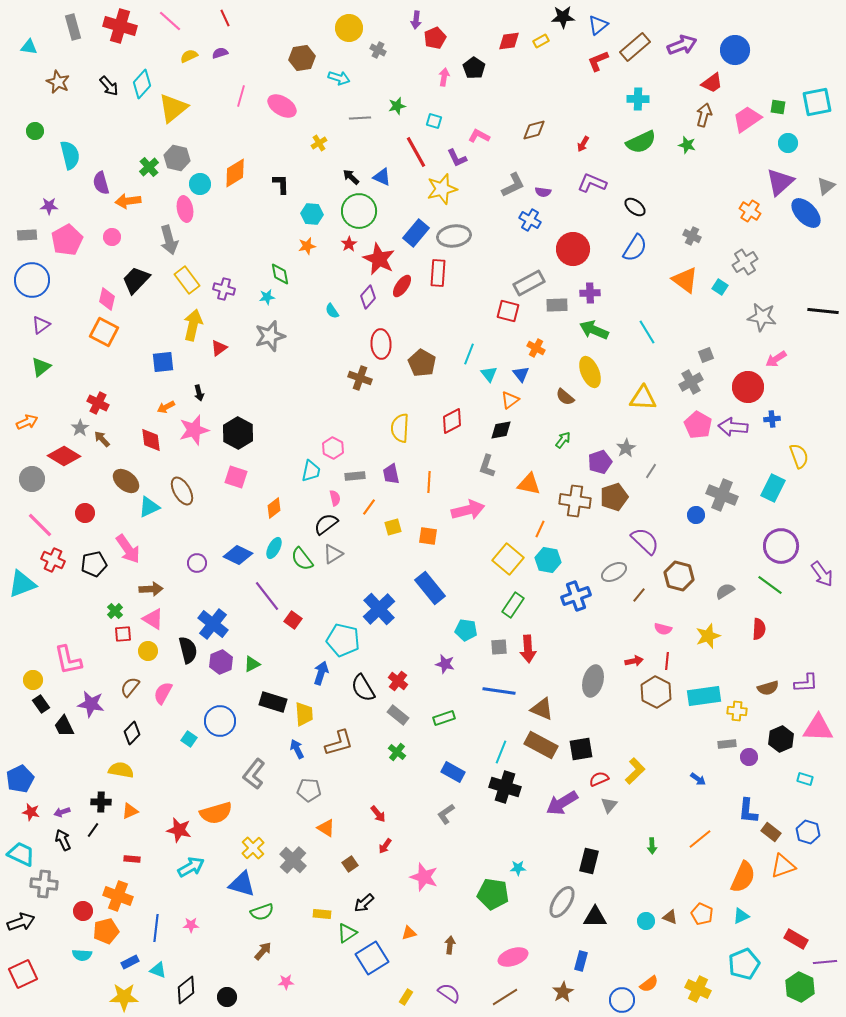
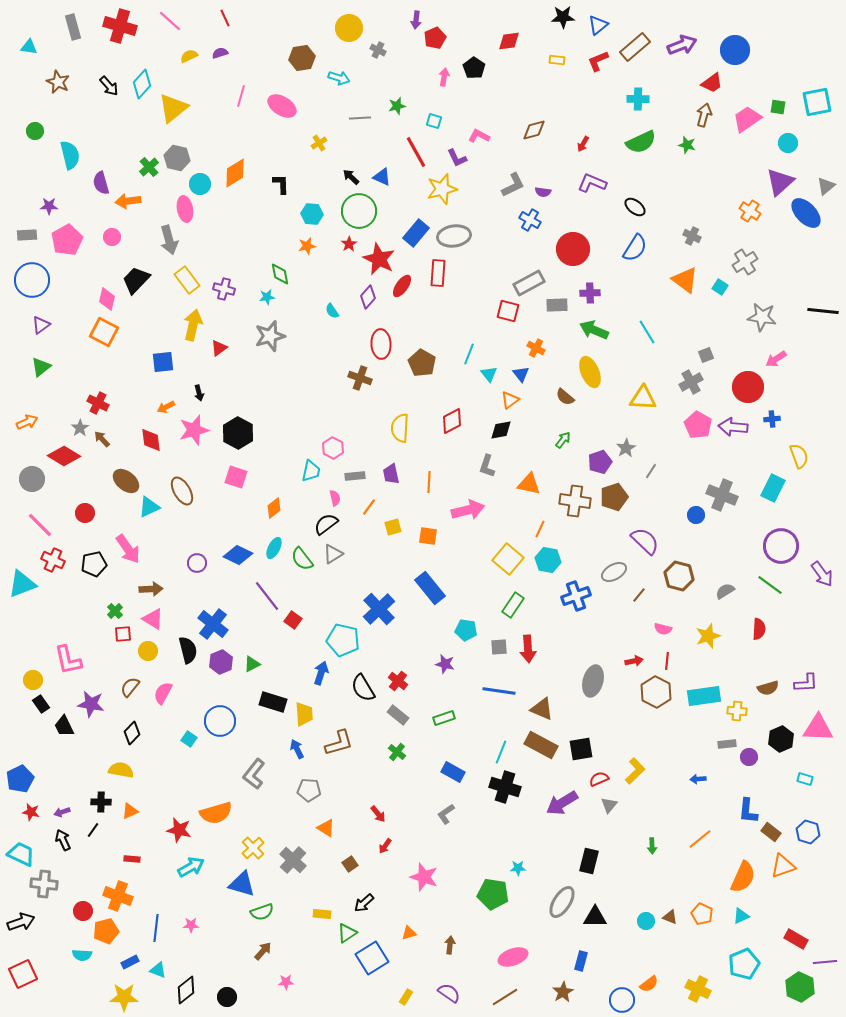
yellow rectangle at (541, 41): moved 16 px right, 19 px down; rotated 35 degrees clockwise
blue arrow at (698, 779): rotated 140 degrees clockwise
